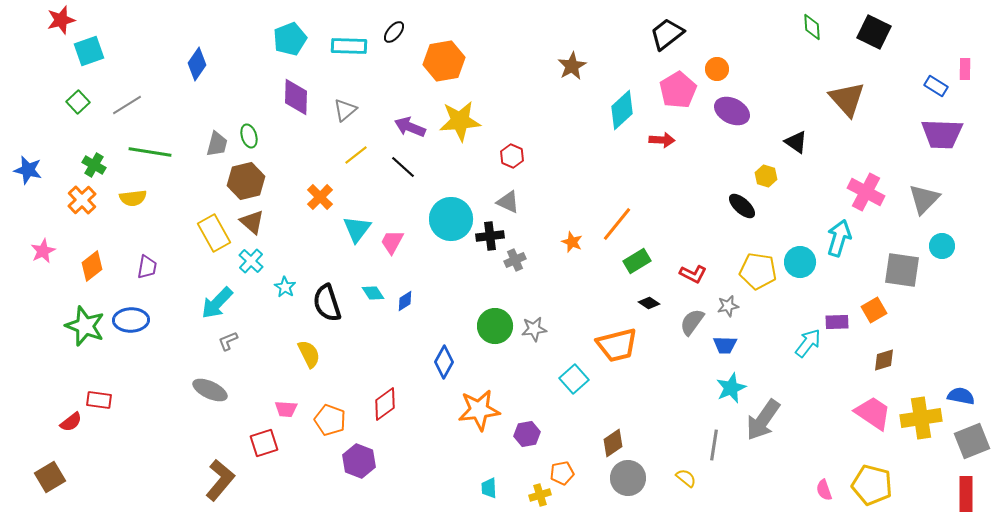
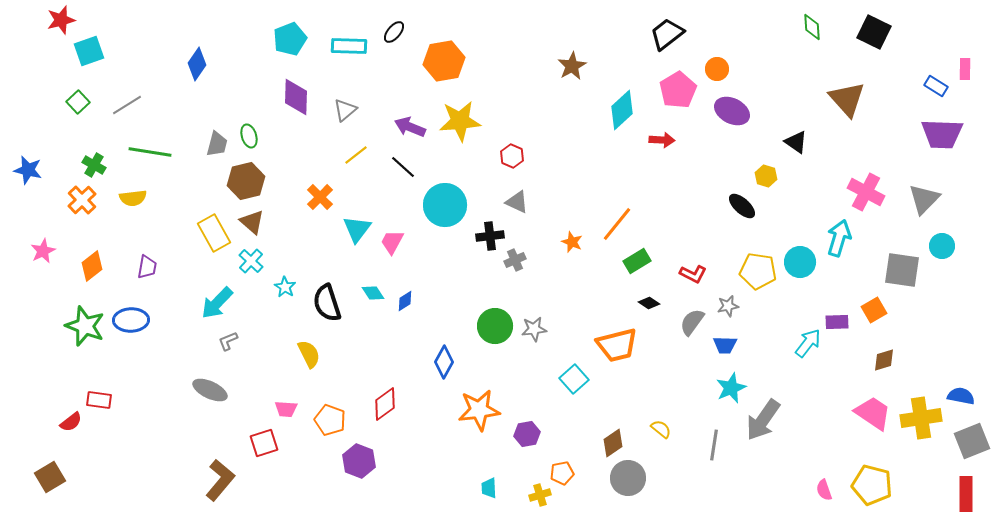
gray triangle at (508, 202): moved 9 px right
cyan circle at (451, 219): moved 6 px left, 14 px up
yellow semicircle at (686, 478): moved 25 px left, 49 px up
